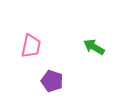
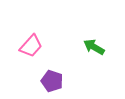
pink trapezoid: rotated 30 degrees clockwise
